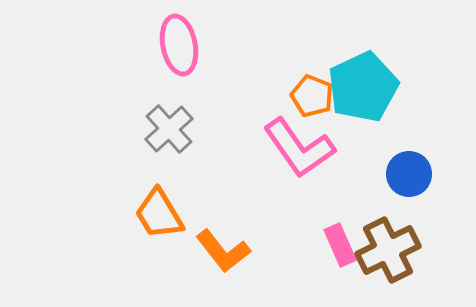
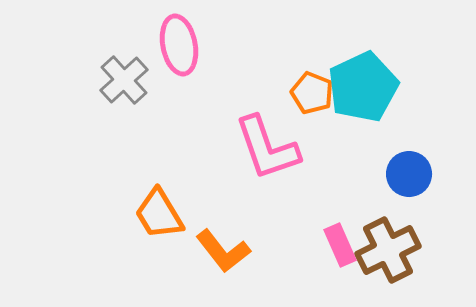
orange pentagon: moved 3 px up
gray cross: moved 45 px left, 49 px up
pink L-shape: moved 32 px left; rotated 16 degrees clockwise
